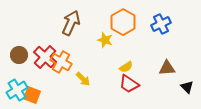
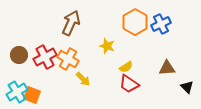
orange hexagon: moved 12 px right
yellow star: moved 2 px right, 6 px down
red cross: rotated 20 degrees clockwise
orange cross: moved 7 px right, 3 px up
cyan cross: moved 2 px down
